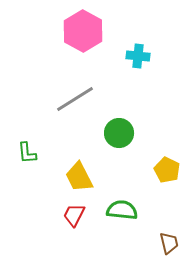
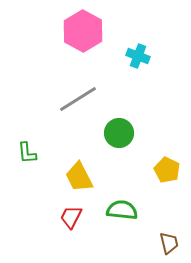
cyan cross: rotated 15 degrees clockwise
gray line: moved 3 px right
red trapezoid: moved 3 px left, 2 px down
